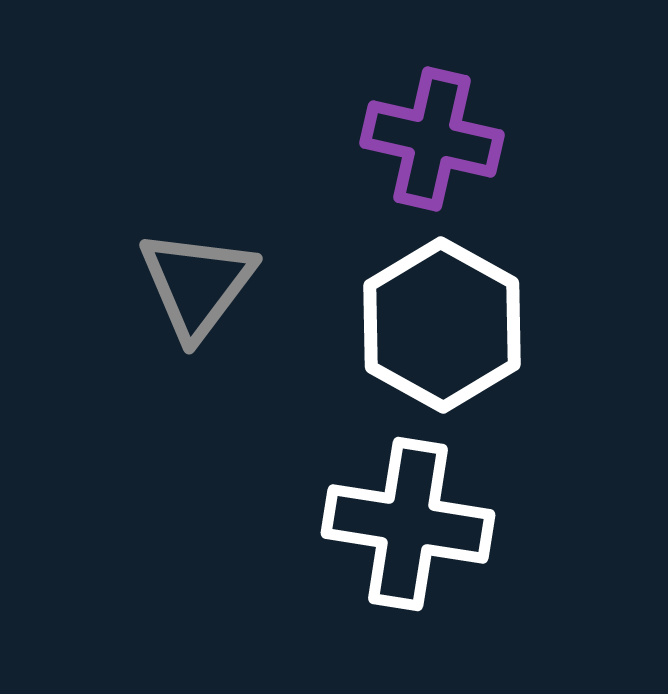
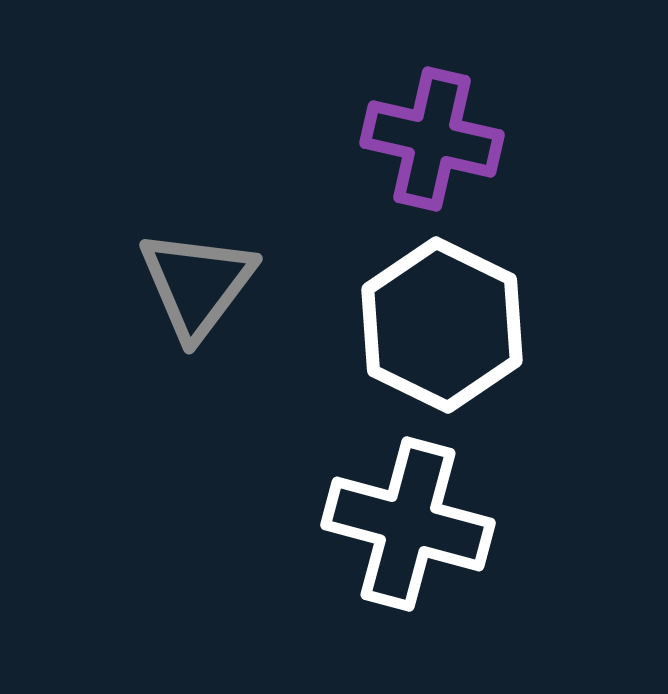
white hexagon: rotated 3 degrees counterclockwise
white cross: rotated 6 degrees clockwise
